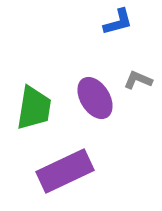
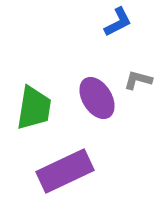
blue L-shape: rotated 12 degrees counterclockwise
gray L-shape: rotated 8 degrees counterclockwise
purple ellipse: moved 2 px right
